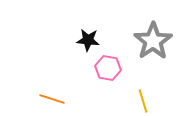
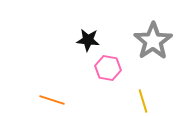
orange line: moved 1 px down
